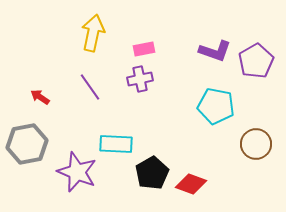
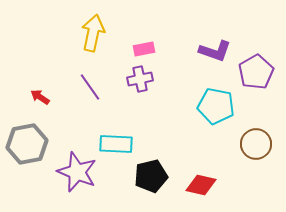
purple pentagon: moved 11 px down
black pentagon: moved 1 px left, 3 px down; rotated 16 degrees clockwise
red diamond: moved 10 px right, 1 px down; rotated 8 degrees counterclockwise
